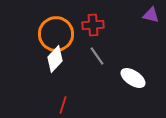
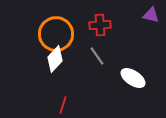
red cross: moved 7 px right
